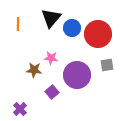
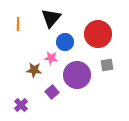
blue circle: moved 7 px left, 14 px down
purple cross: moved 1 px right, 4 px up
